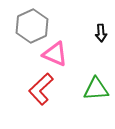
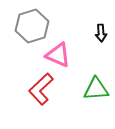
gray hexagon: rotated 8 degrees clockwise
pink triangle: moved 3 px right, 1 px down
